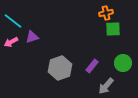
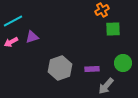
orange cross: moved 4 px left, 3 px up; rotated 16 degrees counterclockwise
cyan line: rotated 66 degrees counterclockwise
purple rectangle: moved 3 px down; rotated 48 degrees clockwise
